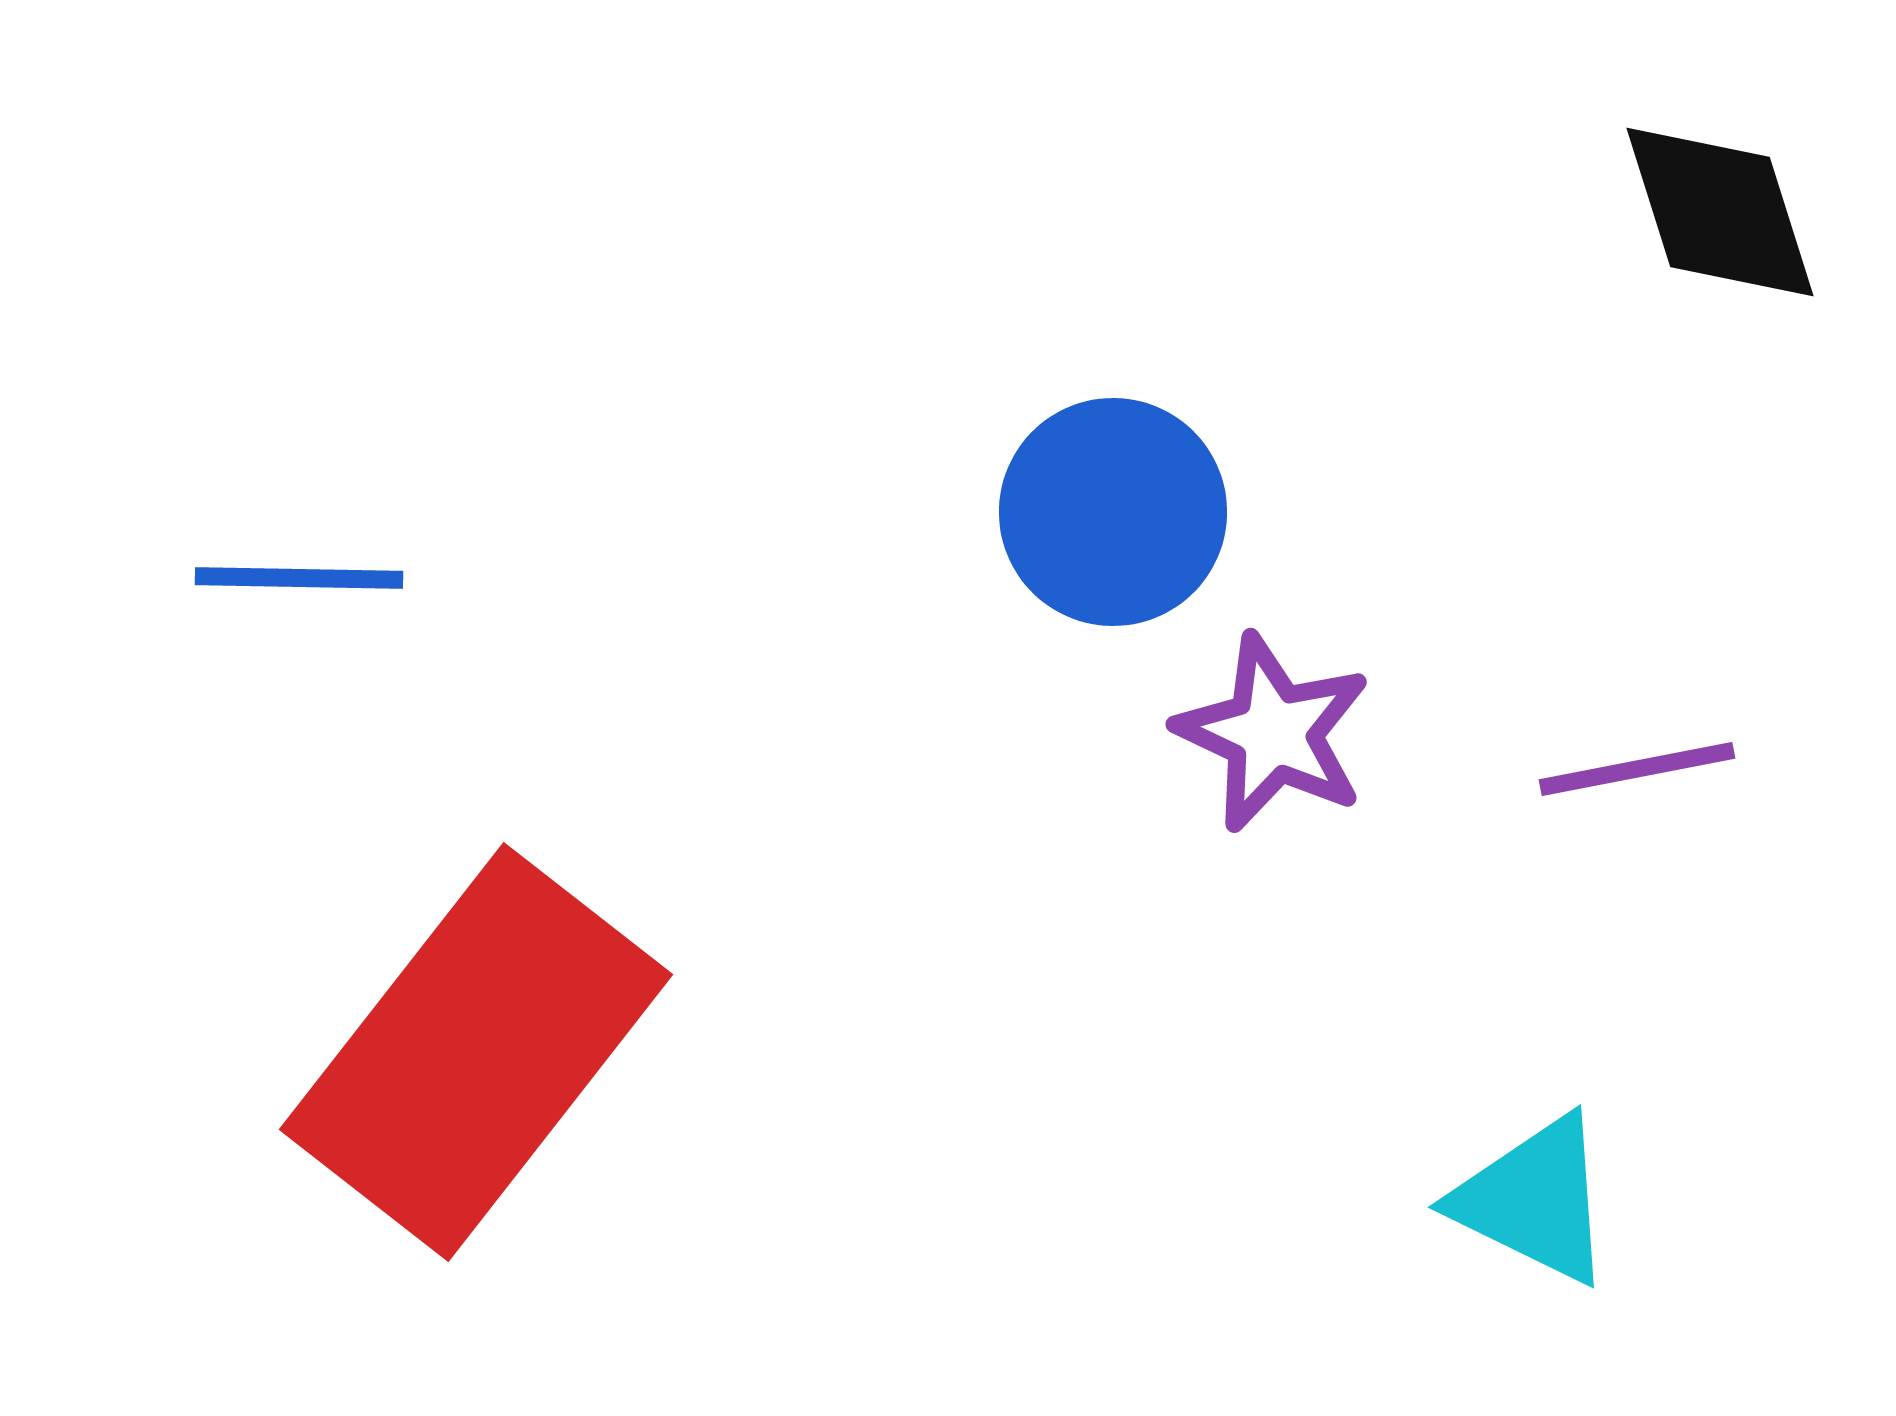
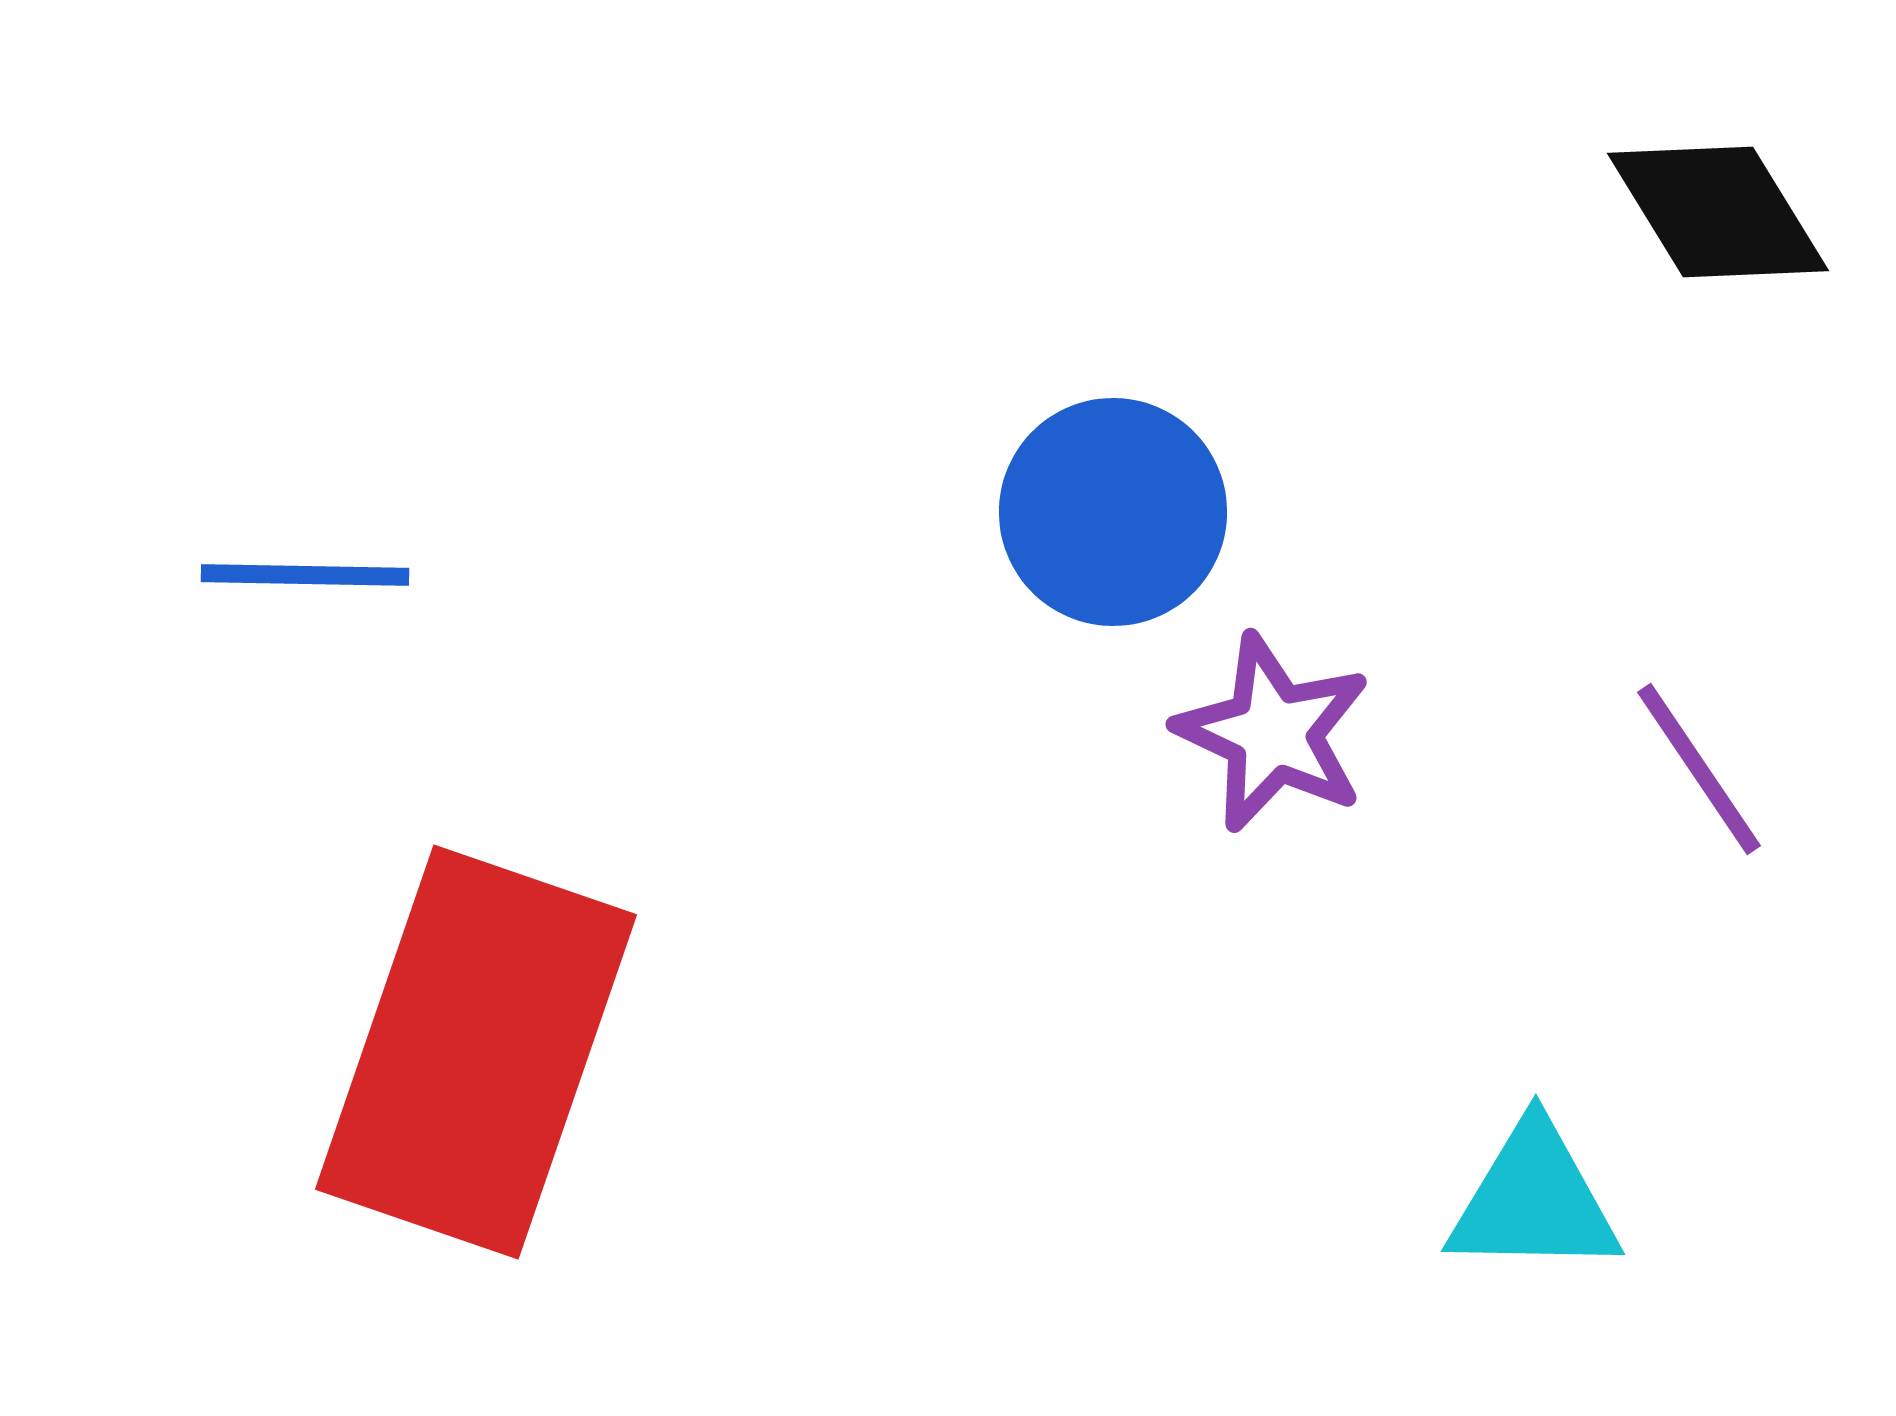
black diamond: moved 2 px left; rotated 14 degrees counterclockwise
blue line: moved 6 px right, 3 px up
purple line: moved 62 px right; rotated 67 degrees clockwise
red rectangle: rotated 19 degrees counterclockwise
cyan triangle: rotated 25 degrees counterclockwise
